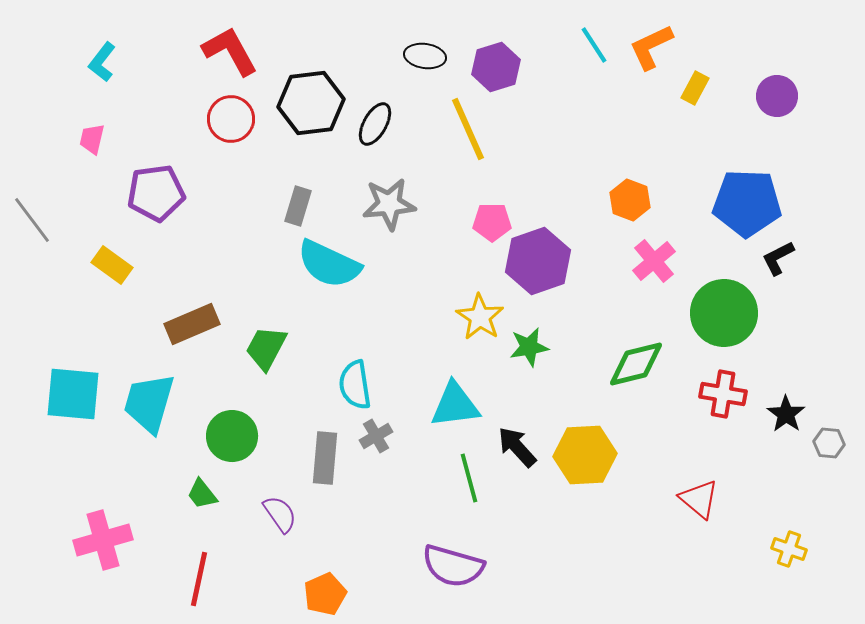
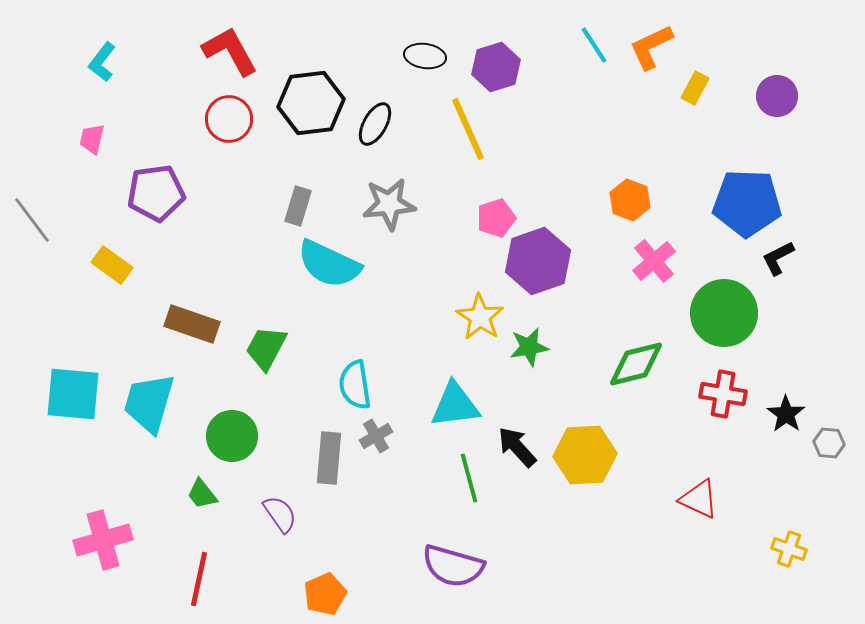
red circle at (231, 119): moved 2 px left
pink pentagon at (492, 222): moved 4 px right, 4 px up; rotated 18 degrees counterclockwise
brown rectangle at (192, 324): rotated 42 degrees clockwise
gray rectangle at (325, 458): moved 4 px right
red triangle at (699, 499): rotated 15 degrees counterclockwise
